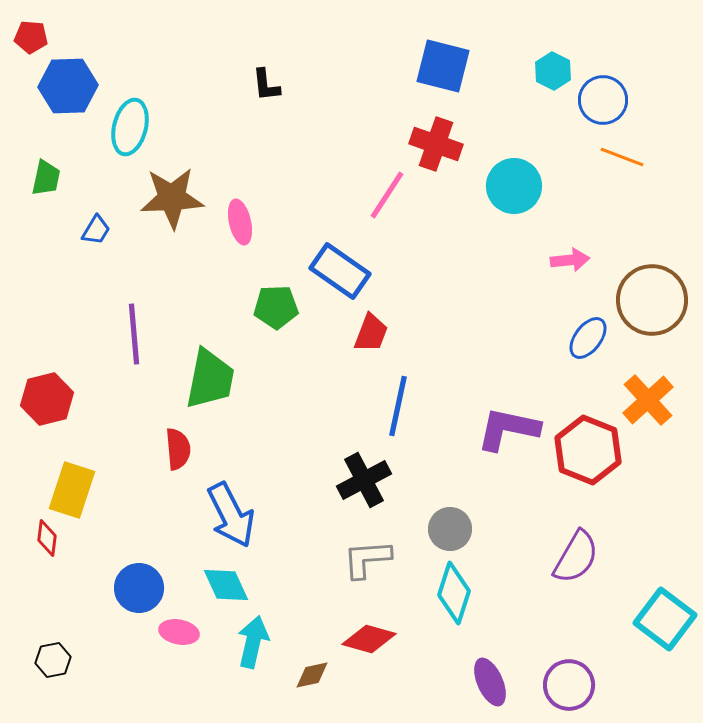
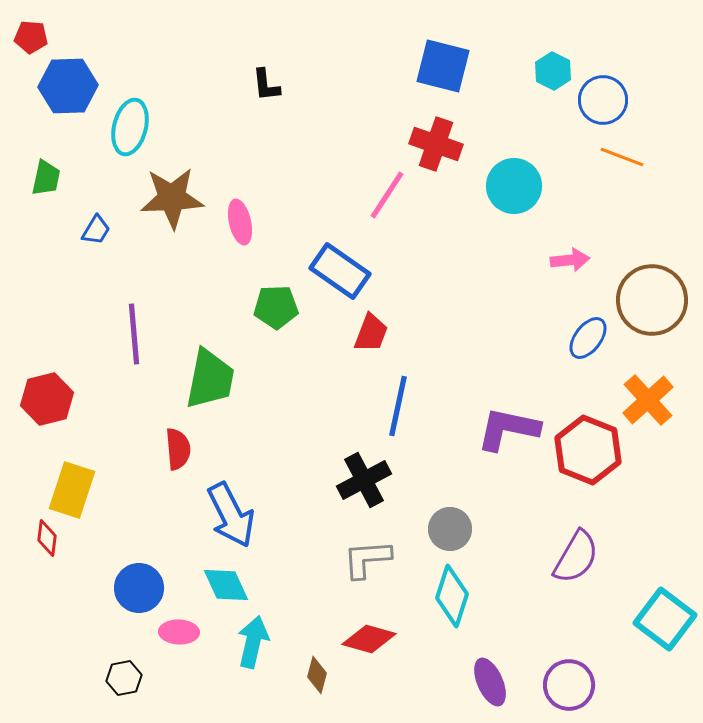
cyan diamond at (454, 593): moved 2 px left, 3 px down
pink ellipse at (179, 632): rotated 9 degrees counterclockwise
black hexagon at (53, 660): moved 71 px right, 18 px down
brown diamond at (312, 675): moved 5 px right; rotated 63 degrees counterclockwise
